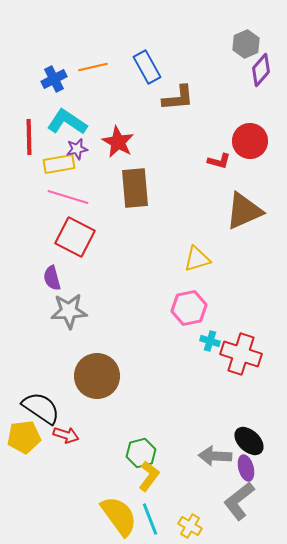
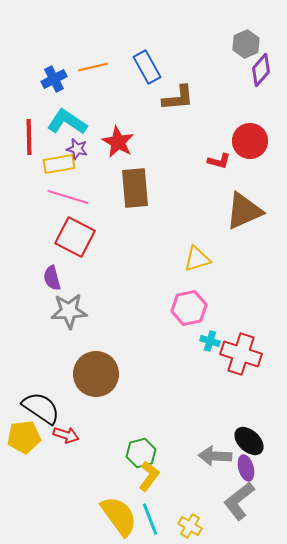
purple star: rotated 25 degrees clockwise
brown circle: moved 1 px left, 2 px up
